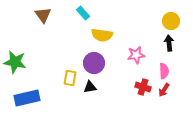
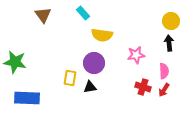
blue rectangle: rotated 15 degrees clockwise
